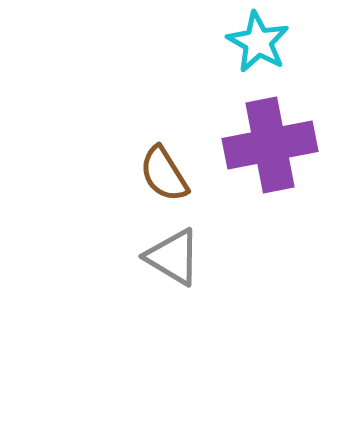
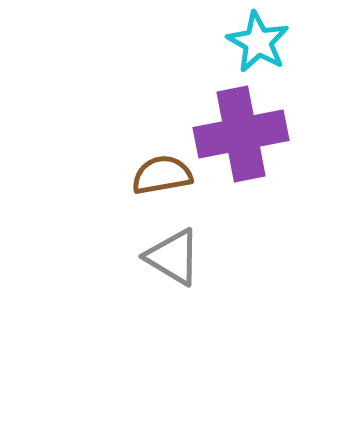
purple cross: moved 29 px left, 11 px up
brown semicircle: moved 2 px left, 1 px down; rotated 112 degrees clockwise
